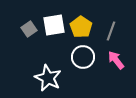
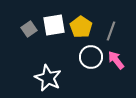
white circle: moved 8 px right
